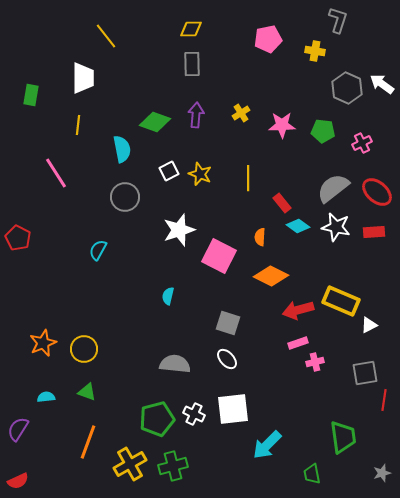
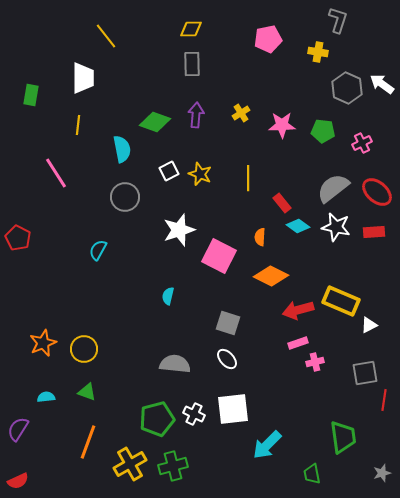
yellow cross at (315, 51): moved 3 px right, 1 px down
